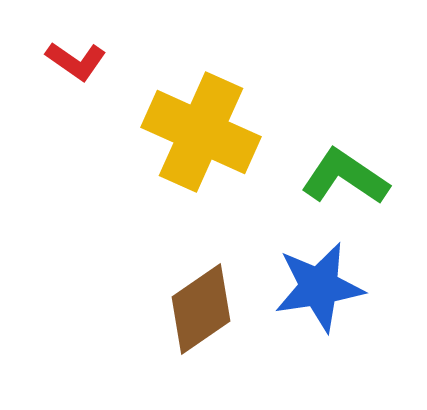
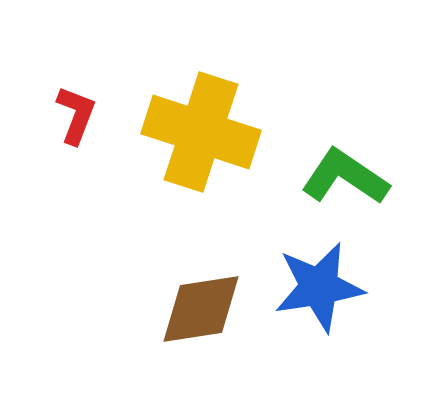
red L-shape: moved 54 px down; rotated 104 degrees counterclockwise
yellow cross: rotated 6 degrees counterclockwise
brown diamond: rotated 26 degrees clockwise
